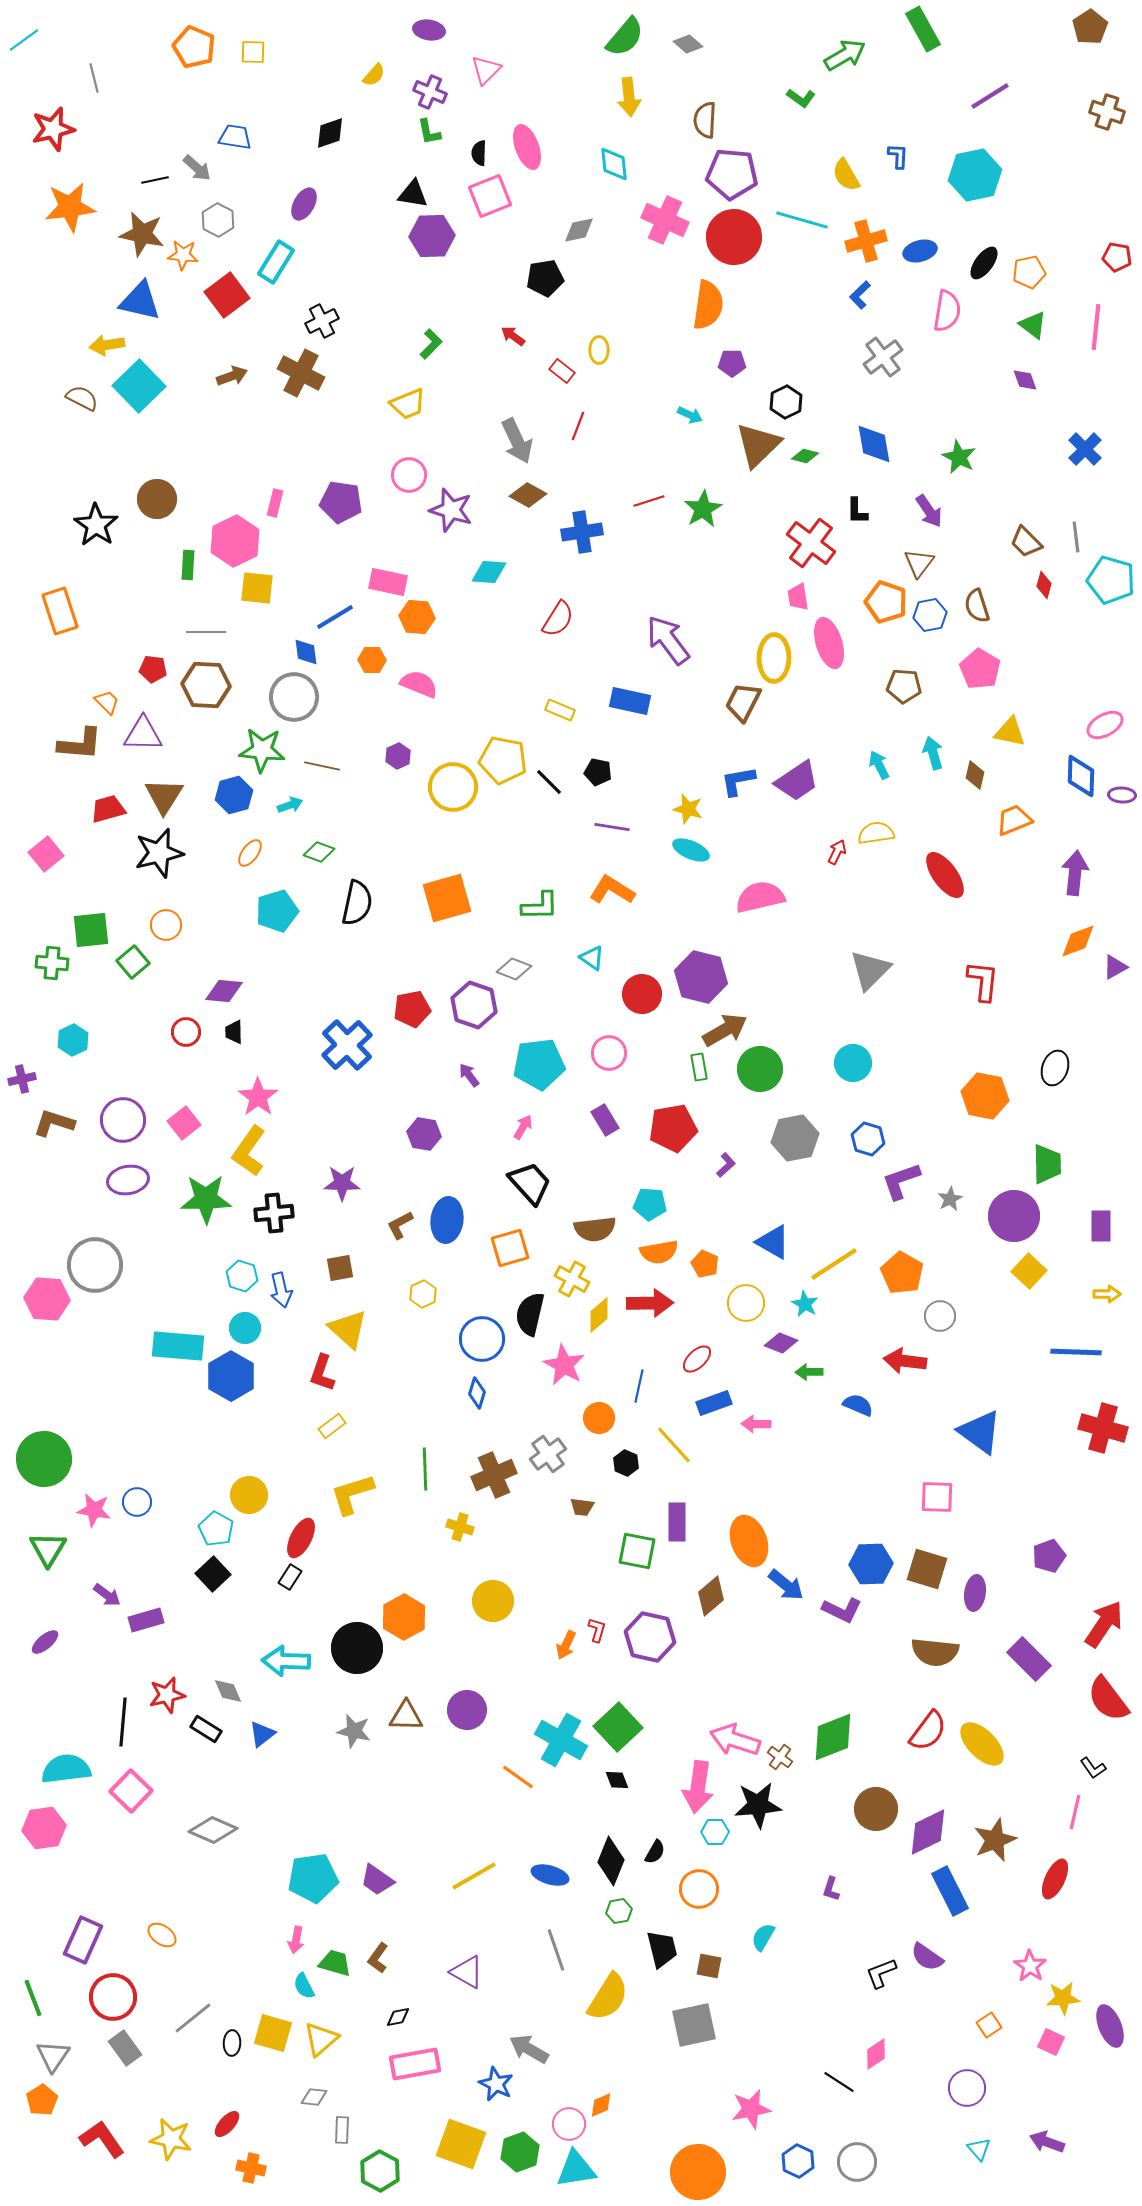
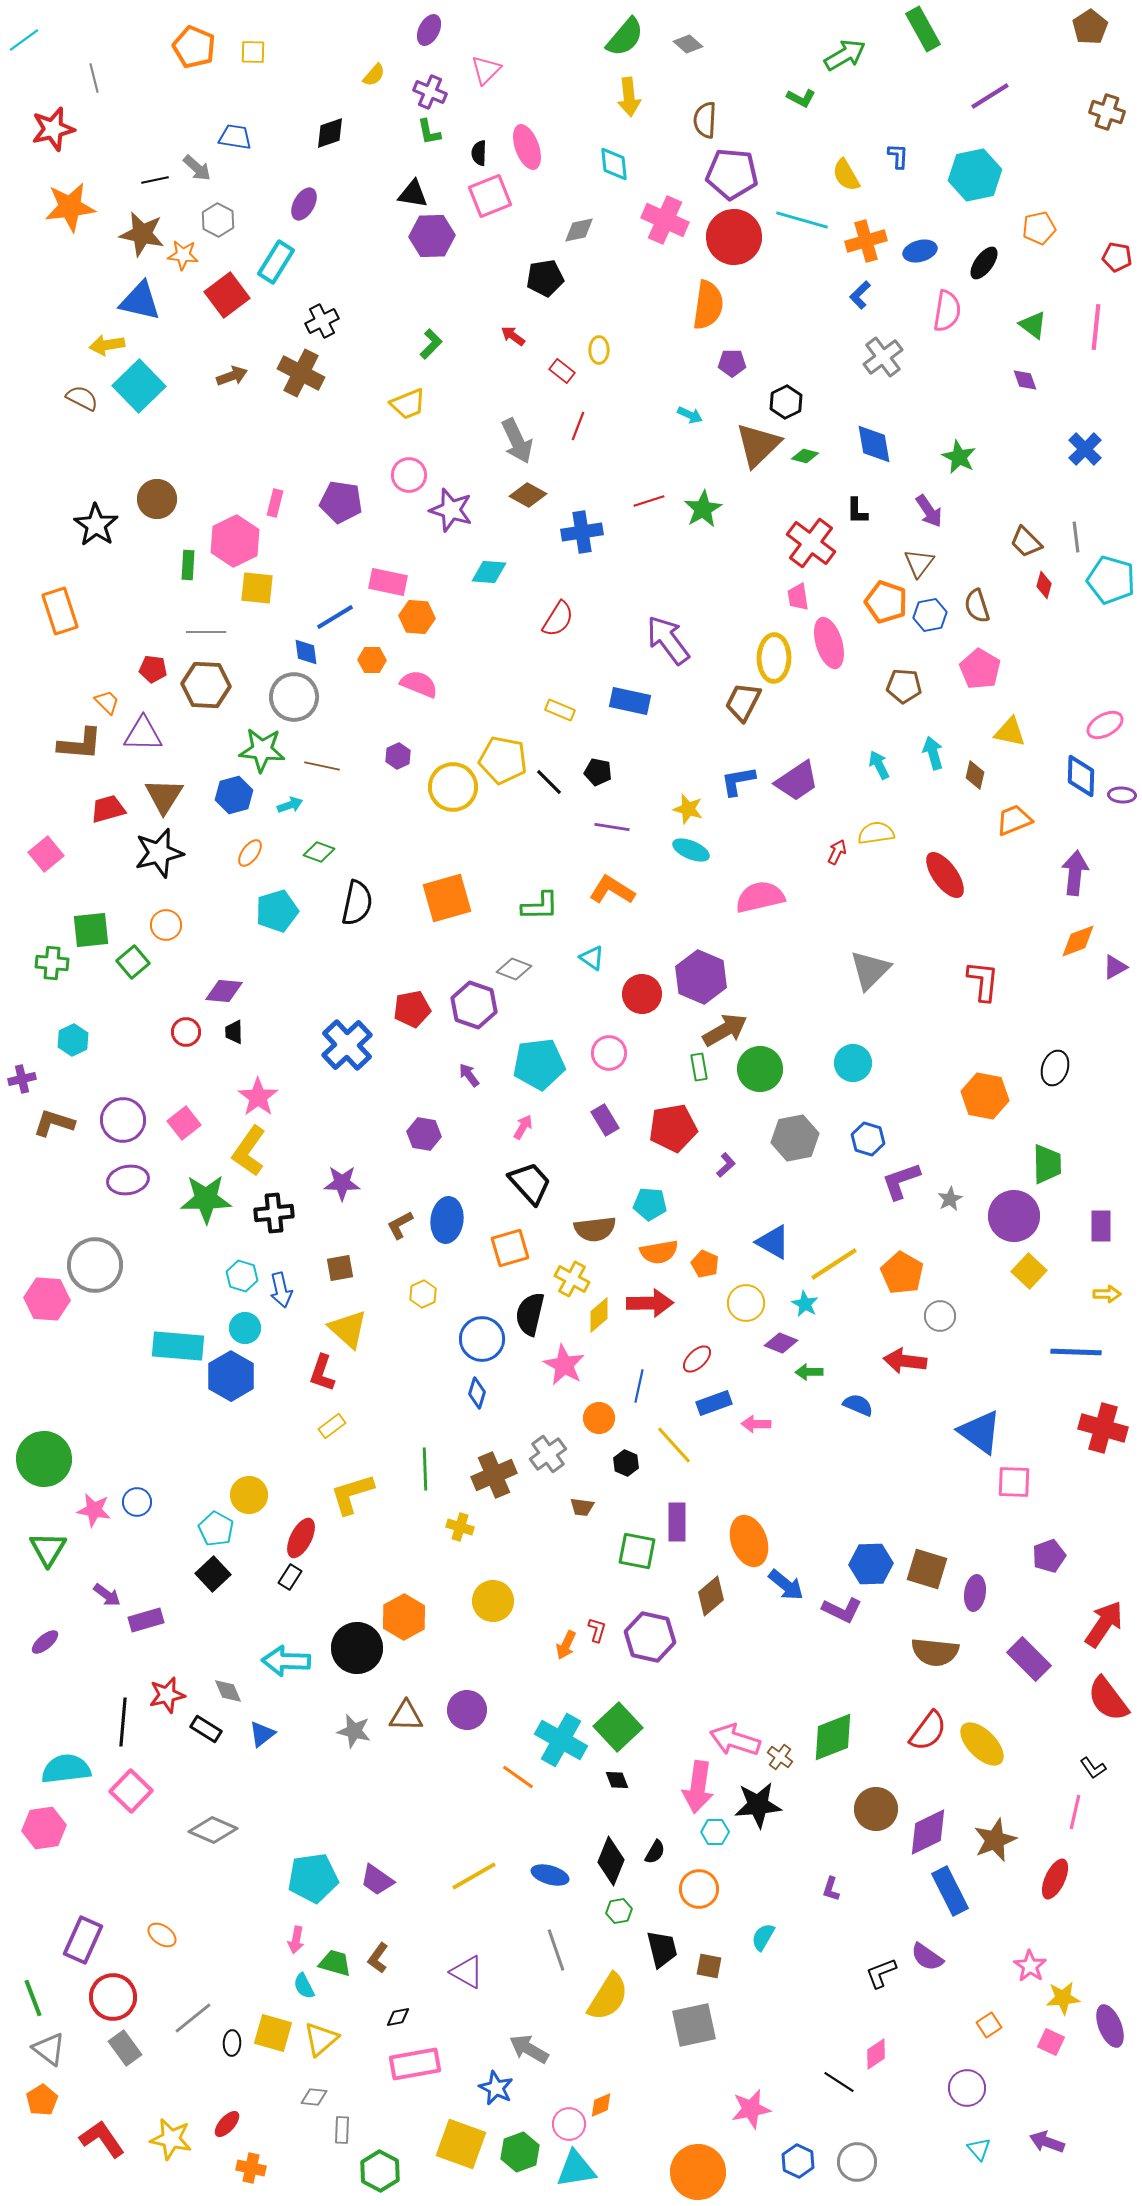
purple ellipse at (429, 30): rotated 72 degrees counterclockwise
green L-shape at (801, 98): rotated 8 degrees counterclockwise
orange pentagon at (1029, 272): moved 10 px right, 44 px up
purple hexagon at (701, 977): rotated 9 degrees clockwise
pink square at (937, 1497): moved 77 px right, 15 px up
gray triangle at (53, 2056): moved 4 px left, 7 px up; rotated 27 degrees counterclockwise
blue star at (496, 2084): moved 4 px down
